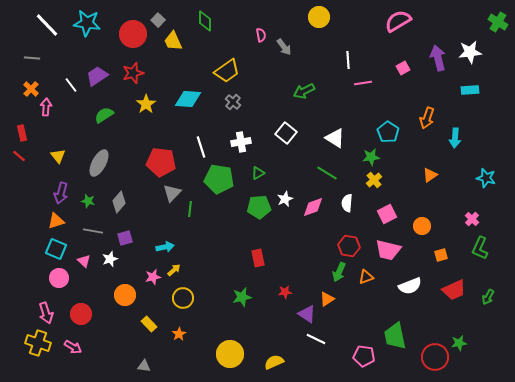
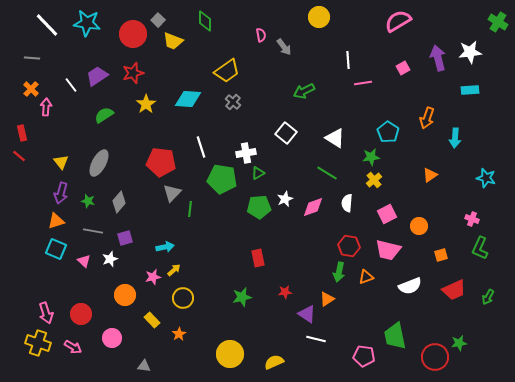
yellow trapezoid at (173, 41): rotated 45 degrees counterclockwise
white cross at (241, 142): moved 5 px right, 11 px down
yellow triangle at (58, 156): moved 3 px right, 6 px down
green pentagon at (219, 179): moved 3 px right
pink cross at (472, 219): rotated 24 degrees counterclockwise
orange circle at (422, 226): moved 3 px left
green arrow at (339, 272): rotated 12 degrees counterclockwise
pink circle at (59, 278): moved 53 px right, 60 px down
yellow rectangle at (149, 324): moved 3 px right, 4 px up
white line at (316, 339): rotated 12 degrees counterclockwise
